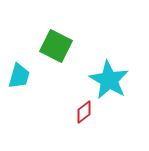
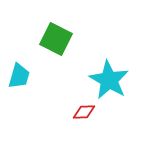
green square: moved 7 px up
red diamond: rotated 35 degrees clockwise
